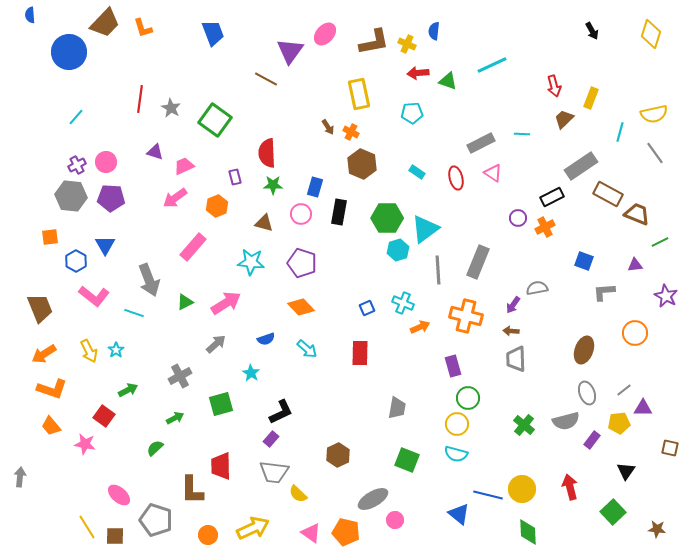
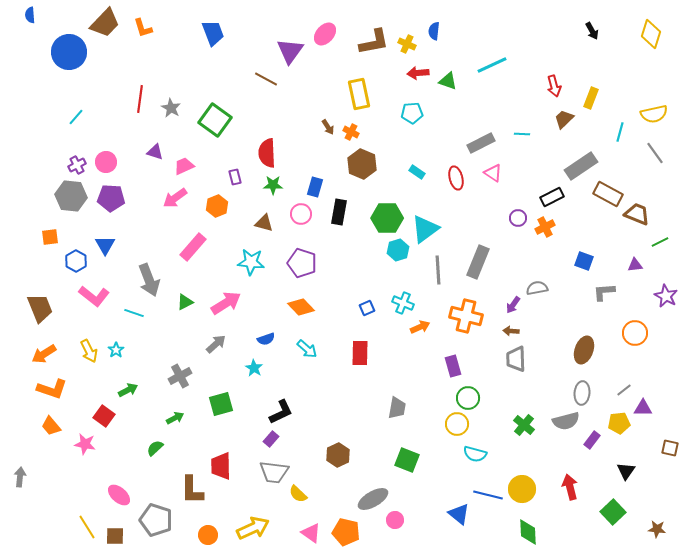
cyan star at (251, 373): moved 3 px right, 5 px up
gray ellipse at (587, 393): moved 5 px left; rotated 25 degrees clockwise
cyan semicircle at (456, 454): moved 19 px right
